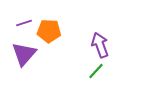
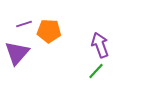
purple line: moved 1 px down
purple triangle: moved 7 px left, 1 px up
